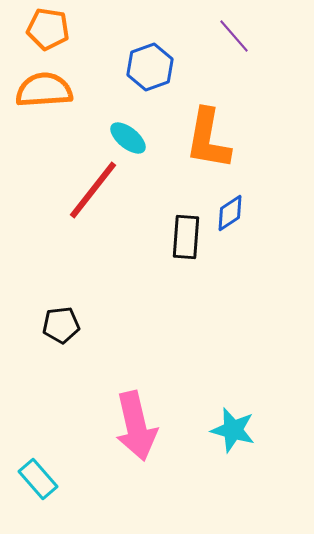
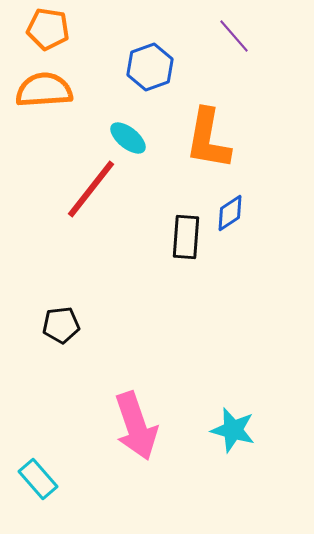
red line: moved 2 px left, 1 px up
pink arrow: rotated 6 degrees counterclockwise
